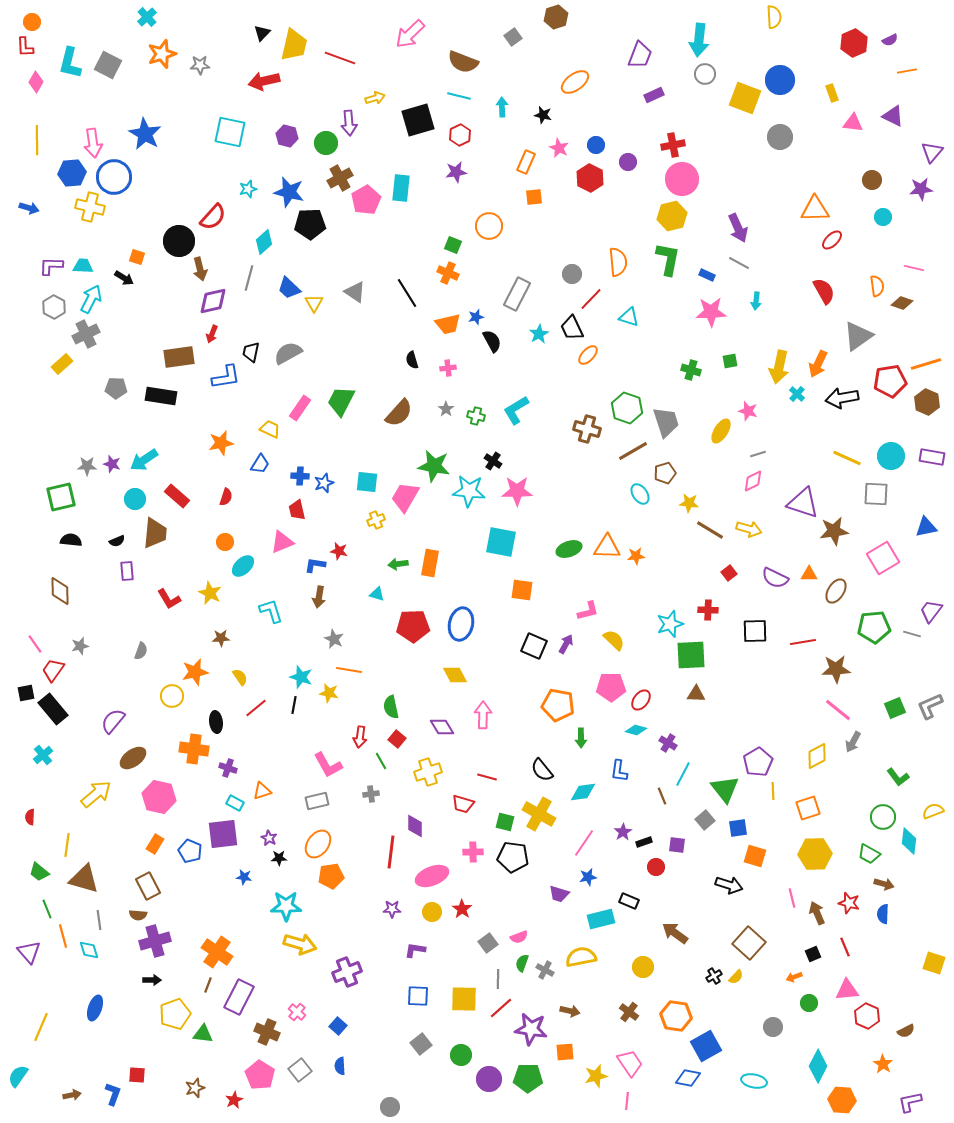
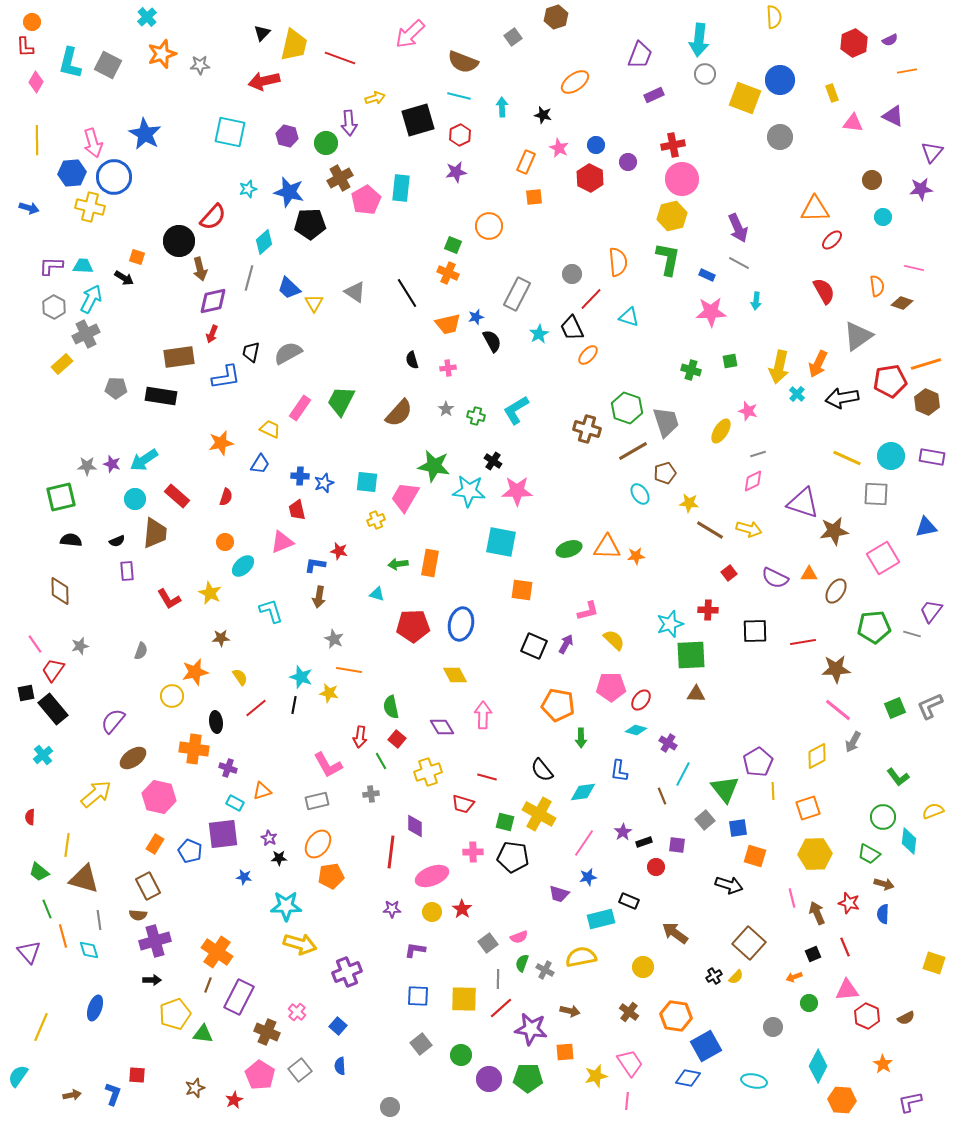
pink arrow at (93, 143): rotated 8 degrees counterclockwise
brown semicircle at (906, 1031): moved 13 px up
